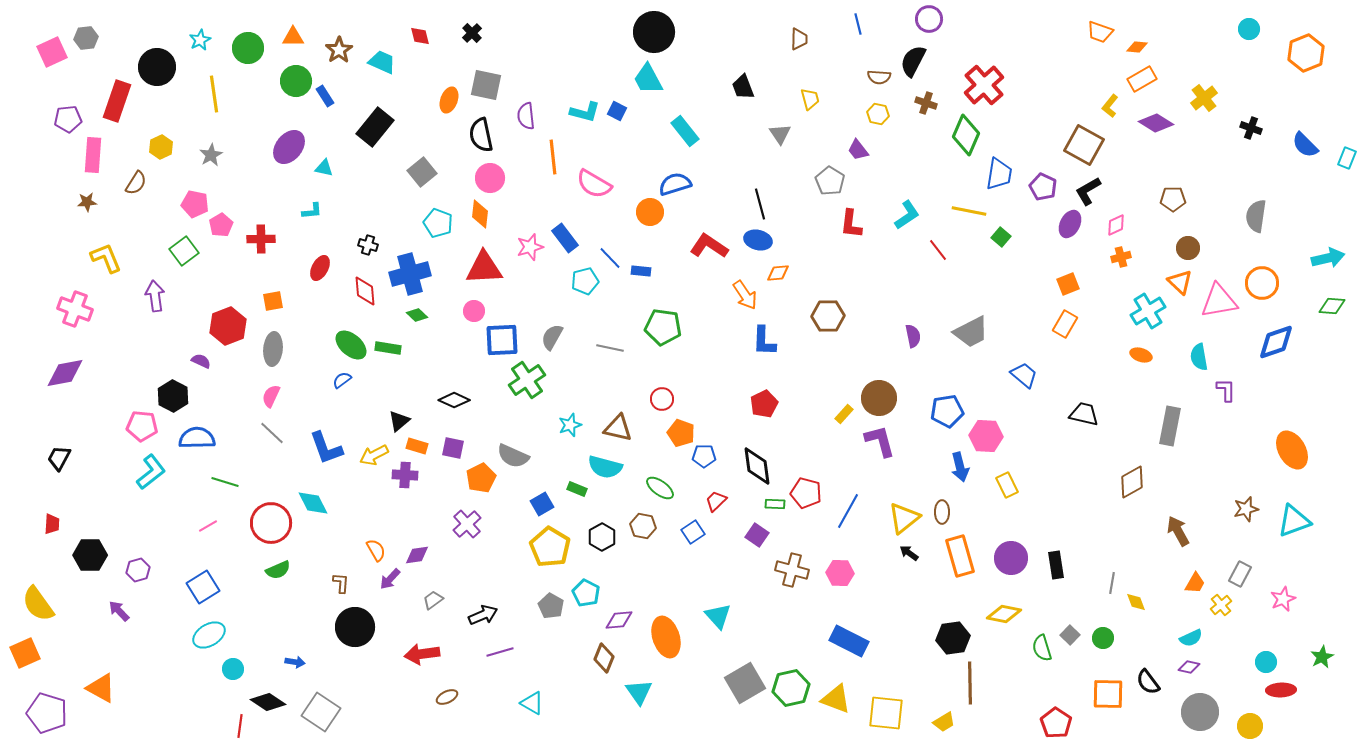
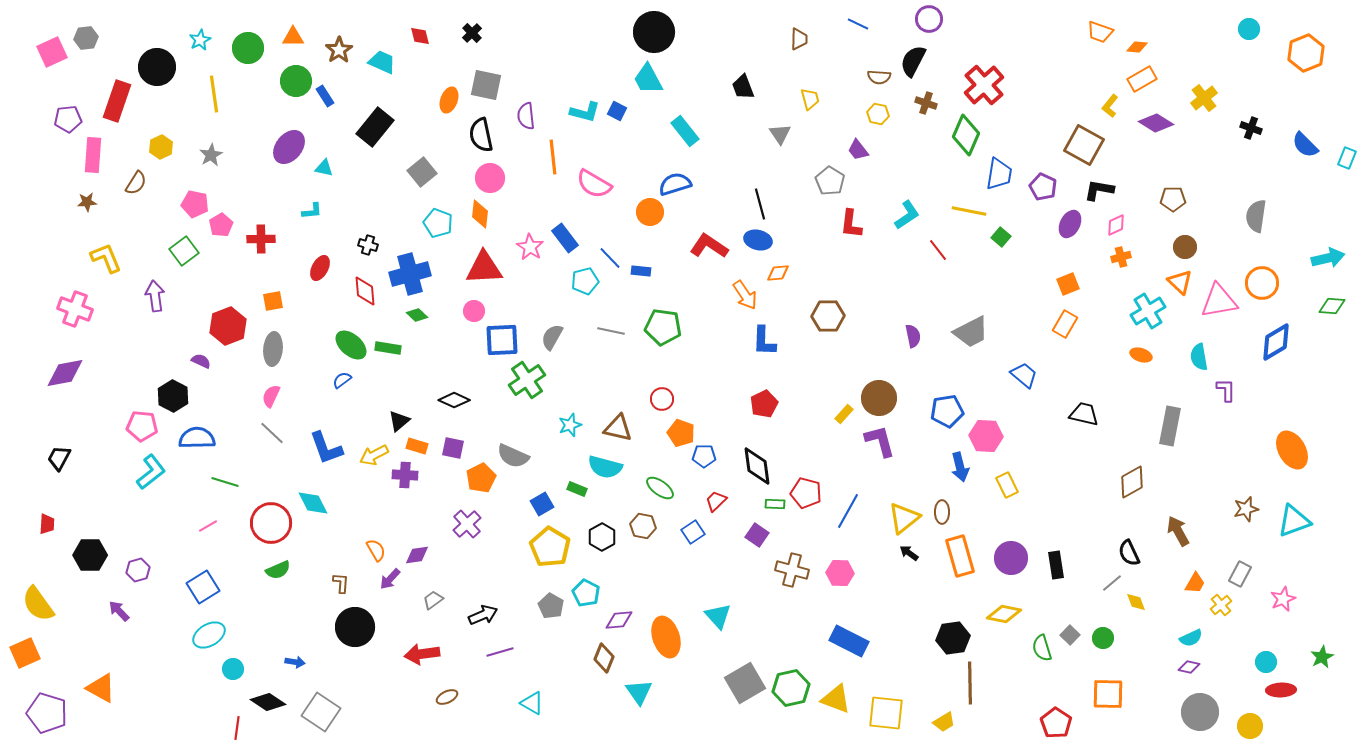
blue line at (858, 24): rotated 50 degrees counterclockwise
black L-shape at (1088, 191): moved 11 px right, 1 px up; rotated 40 degrees clockwise
pink star at (530, 247): rotated 24 degrees counterclockwise
brown circle at (1188, 248): moved 3 px left, 1 px up
blue diamond at (1276, 342): rotated 12 degrees counterclockwise
gray line at (610, 348): moved 1 px right, 17 px up
red trapezoid at (52, 524): moved 5 px left
gray line at (1112, 583): rotated 40 degrees clockwise
black semicircle at (1148, 682): moved 19 px left, 129 px up; rotated 12 degrees clockwise
red line at (240, 726): moved 3 px left, 2 px down
